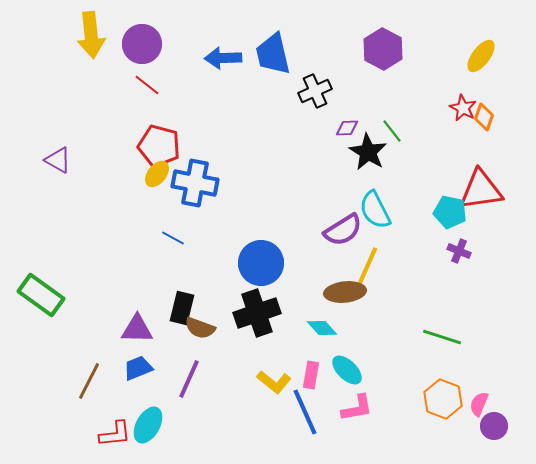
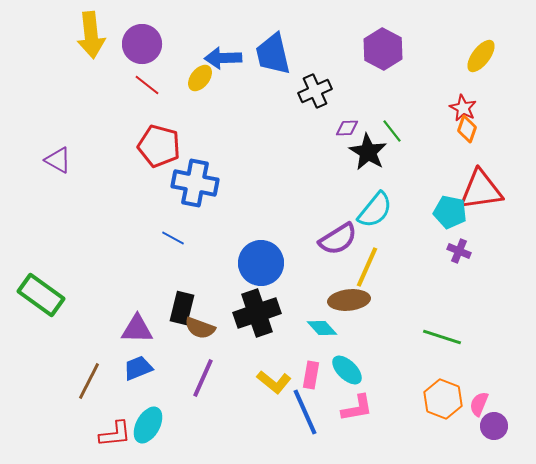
orange diamond at (484, 117): moved 17 px left, 12 px down
yellow ellipse at (157, 174): moved 43 px right, 96 px up
cyan semicircle at (375, 210): rotated 114 degrees counterclockwise
purple semicircle at (343, 230): moved 5 px left, 9 px down
brown ellipse at (345, 292): moved 4 px right, 8 px down
purple line at (189, 379): moved 14 px right, 1 px up
